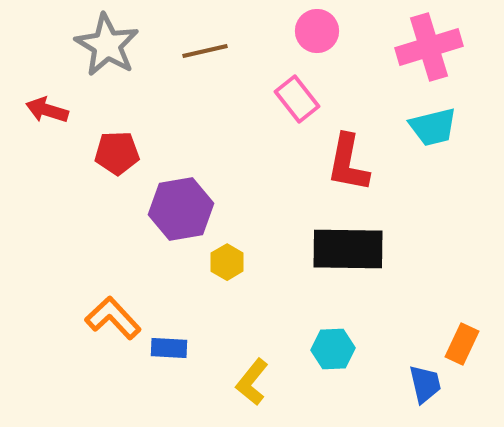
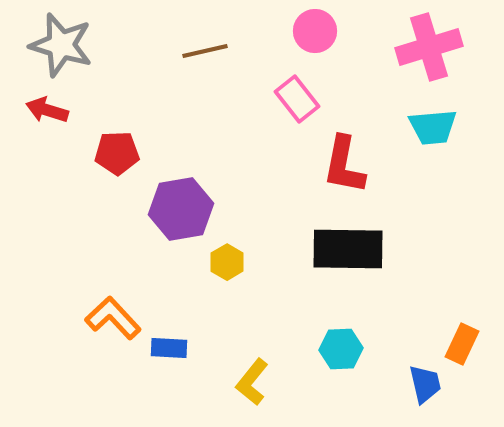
pink circle: moved 2 px left
gray star: moved 46 px left; rotated 14 degrees counterclockwise
cyan trapezoid: rotated 9 degrees clockwise
red L-shape: moved 4 px left, 2 px down
cyan hexagon: moved 8 px right
